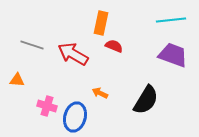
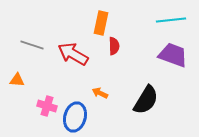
red semicircle: rotated 66 degrees clockwise
